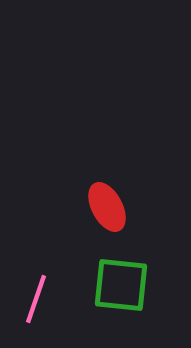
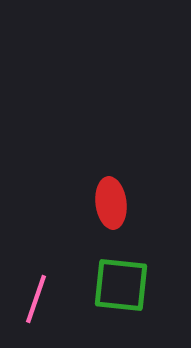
red ellipse: moved 4 px right, 4 px up; rotated 21 degrees clockwise
